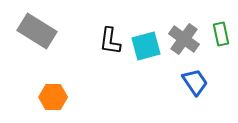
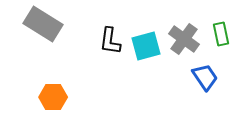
gray rectangle: moved 6 px right, 7 px up
blue trapezoid: moved 10 px right, 5 px up
